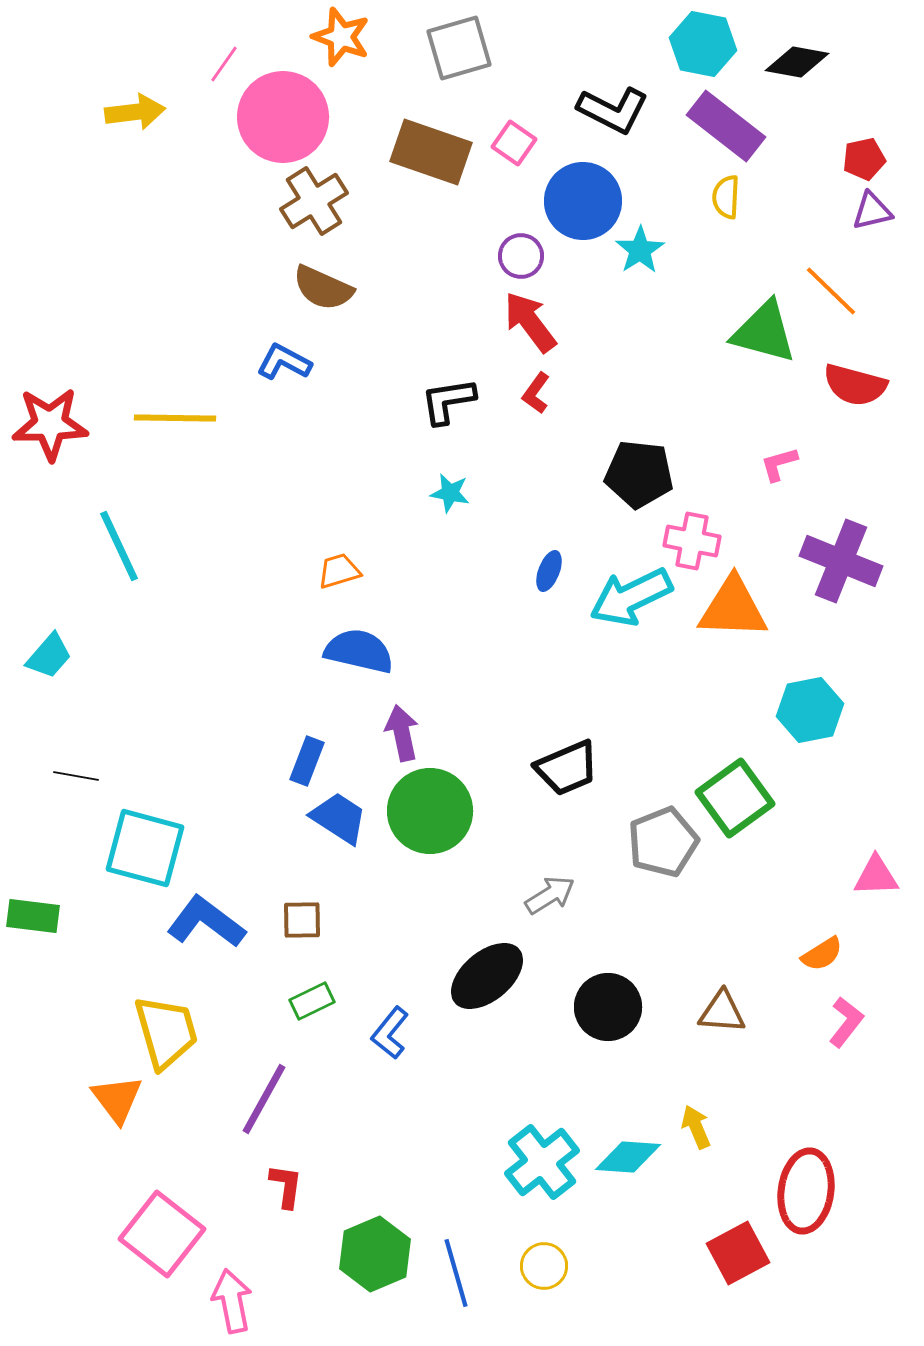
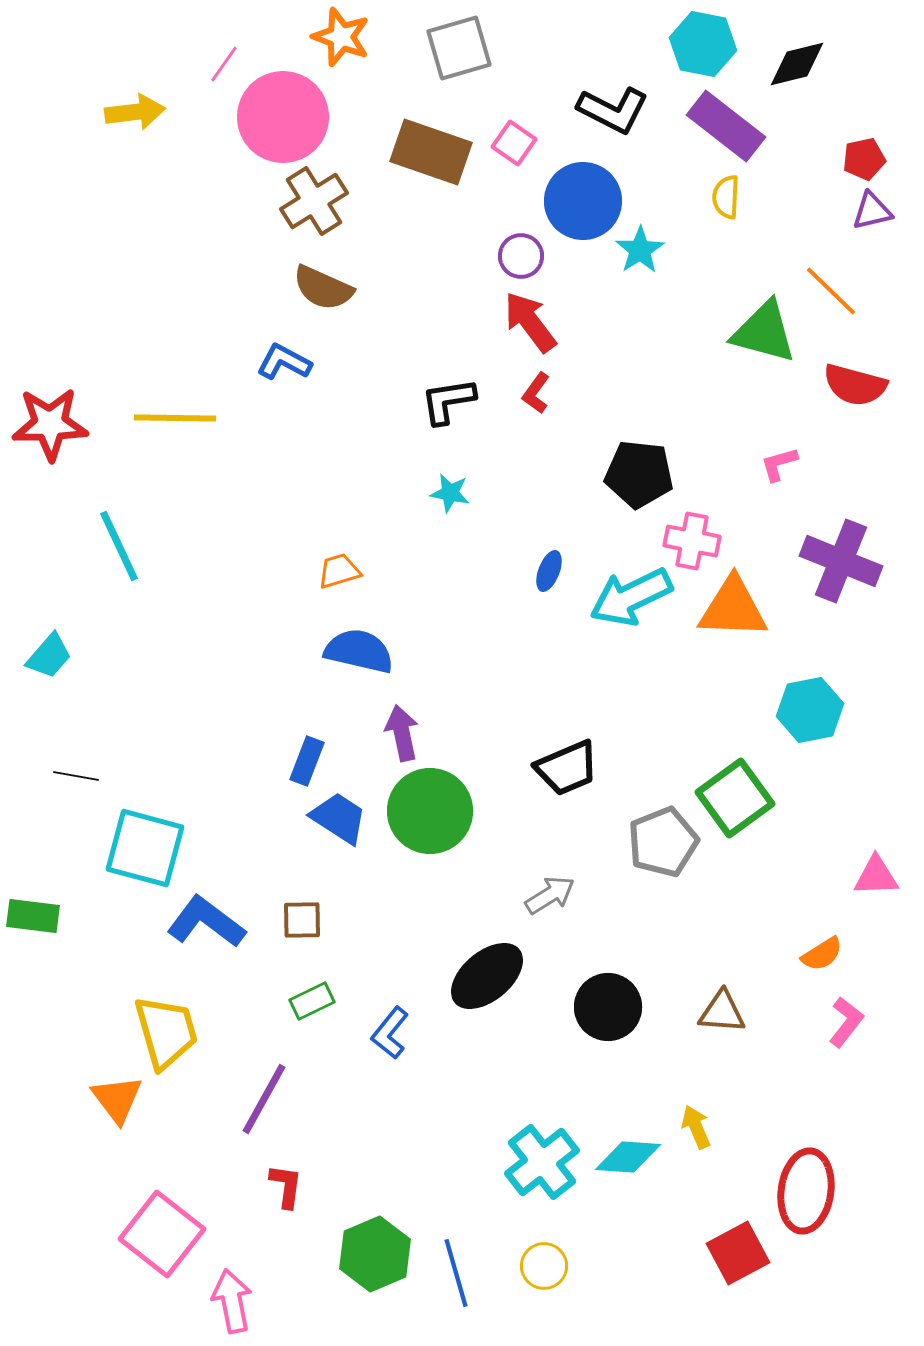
black diamond at (797, 62): moved 2 px down; rotated 24 degrees counterclockwise
